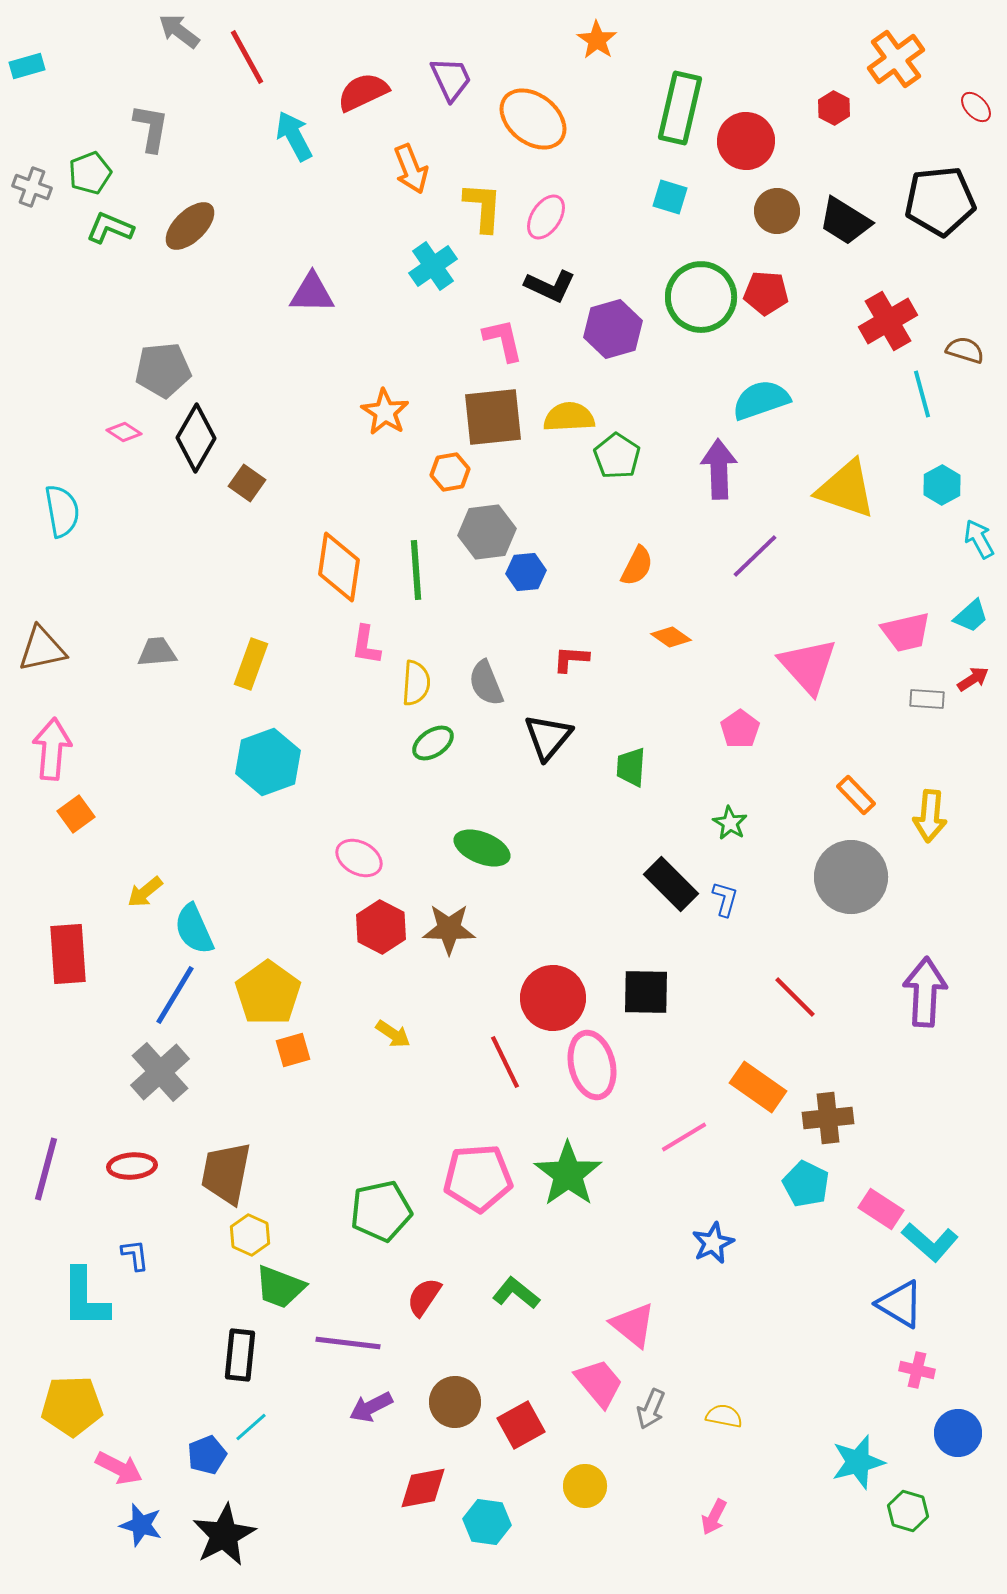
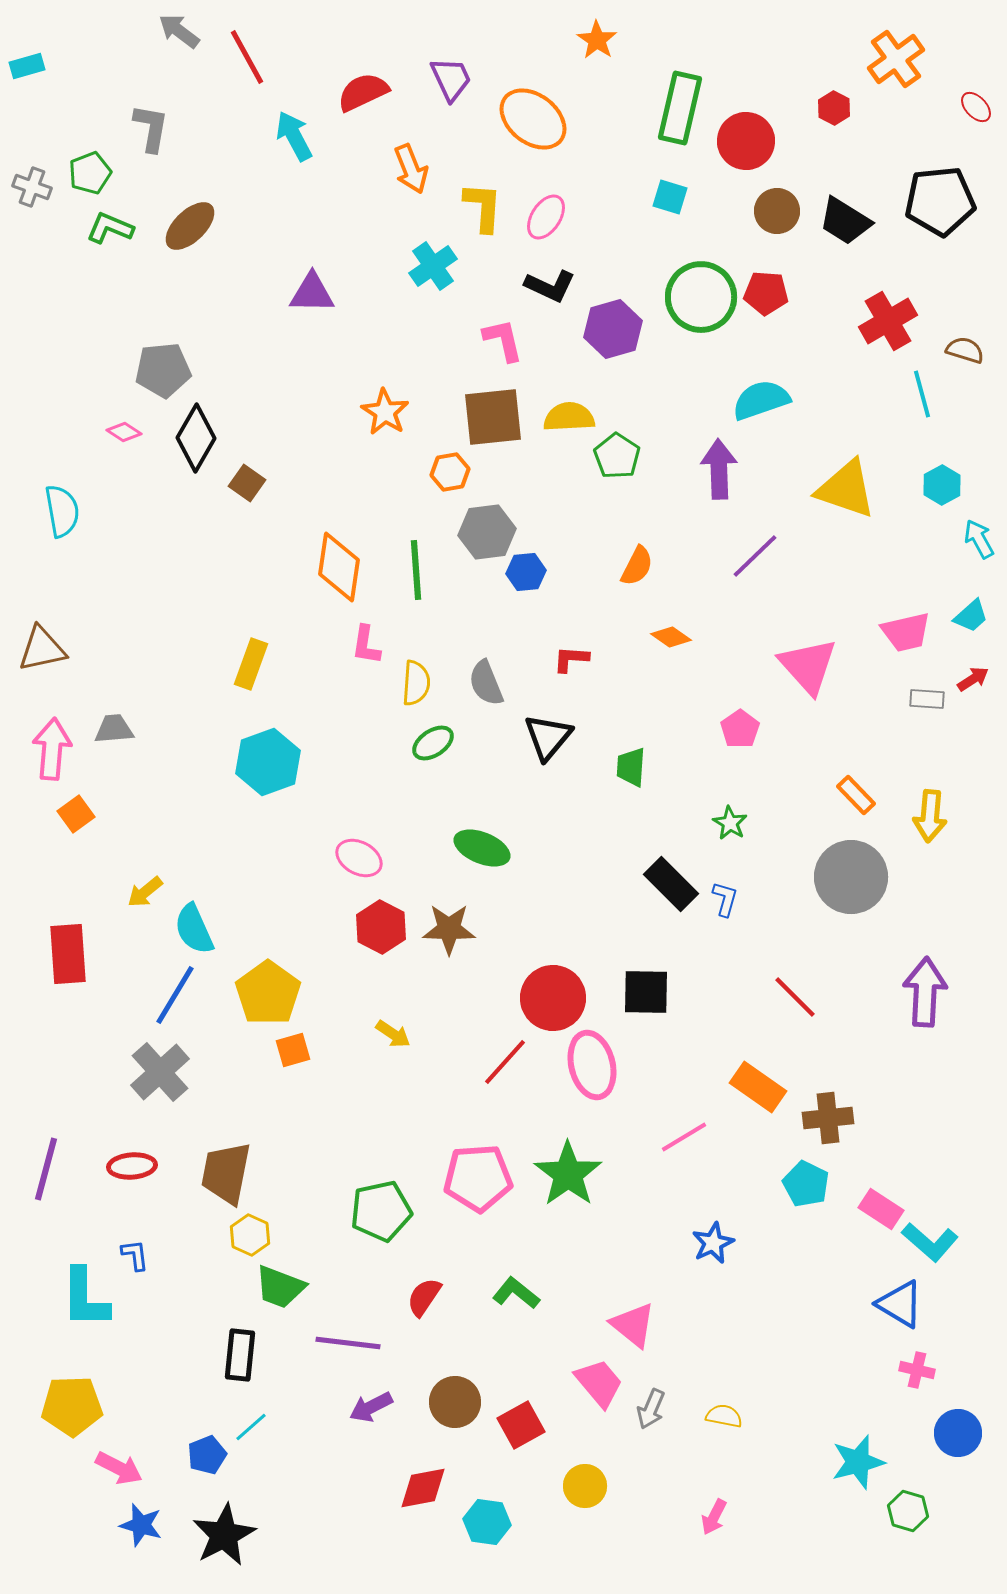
gray trapezoid at (157, 652): moved 43 px left, 77 px down
red line at (505, 1062): rotated 68 degrees clockwise
